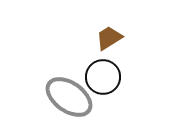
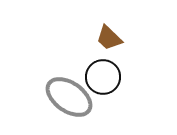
brown trapezoid: rotated 104 degrees counterclockwise
